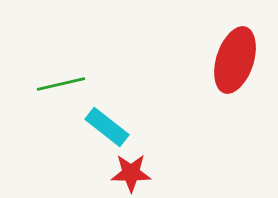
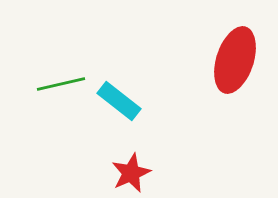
cyan rectangle: moved 12 px right, 26 px up
red star: rotated 24 degrees counterclockwise
